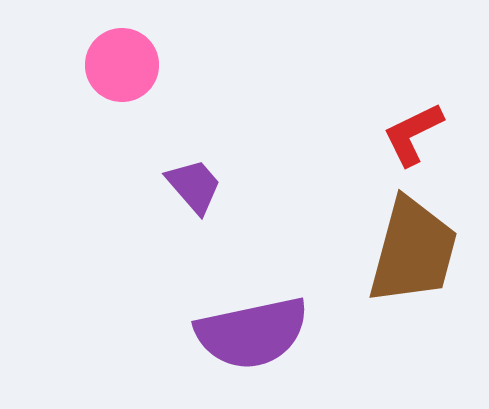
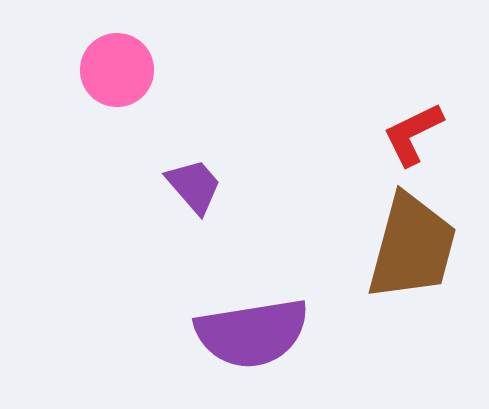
pink circle: moved 5 px left, 5 px down
brown trapezoid: moved 1 px left, 4 px up
purple semicircle: rotated 3 degrees clockwise
